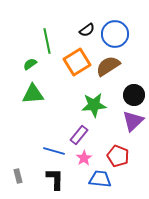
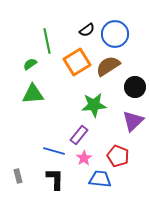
black circle: moved 1 px right, 8 px up
